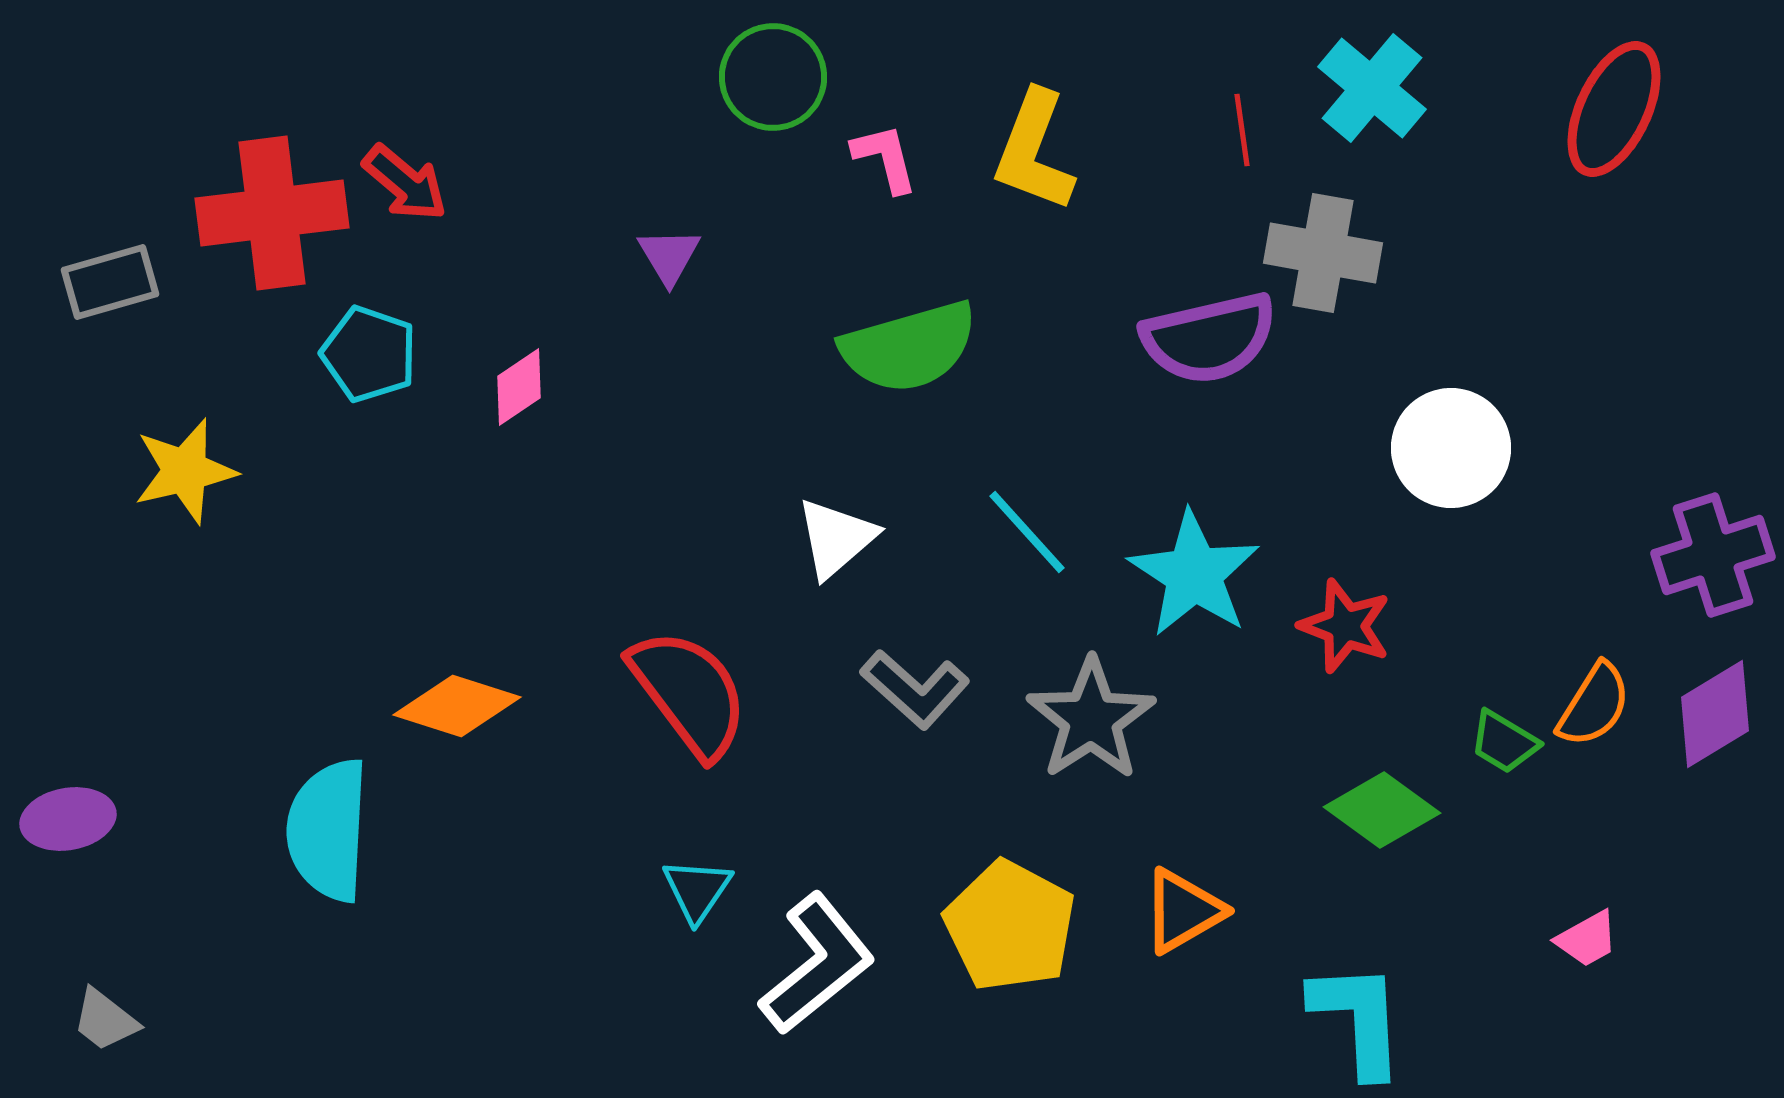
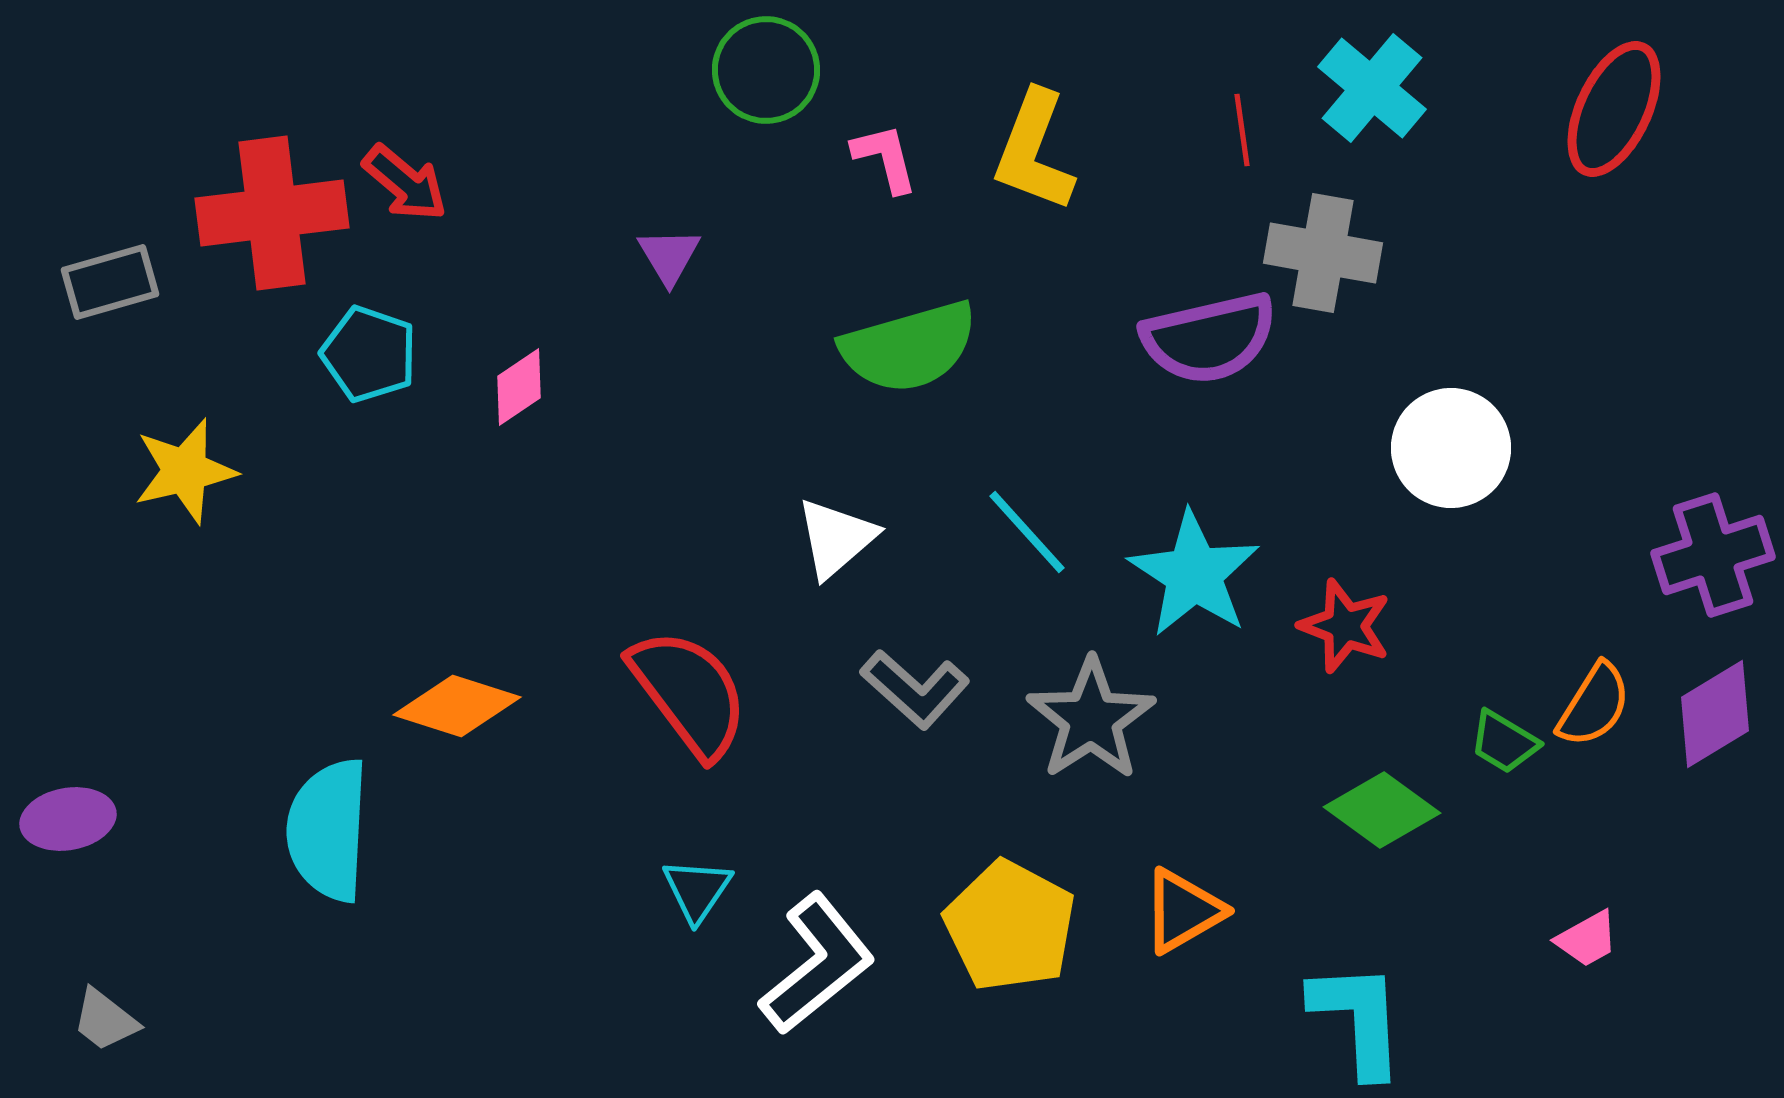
green circle: moved 7 px left, 7 px up
